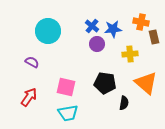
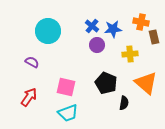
purple circle: moved 1 px down
black pentagon: moved 1 px right; rotated 15 degrees clockwise
cyan trapezoid: rotated 10 degrees counterclockwise
